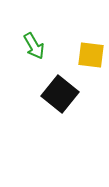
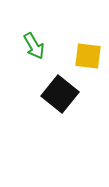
yellow square: moved 3 px left, 1 px down
